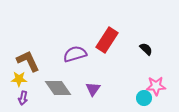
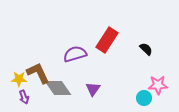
brown L-shape: moved 10 px right, 12 px down
pink star: moved 2 px right, 1 px up
purple arrow: moved 1 px right, 1 px up; rotated 32 degrees counterclockwise
